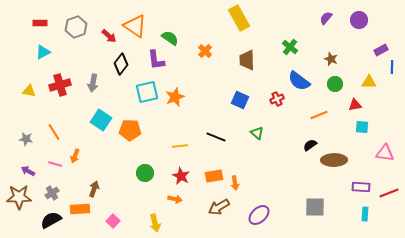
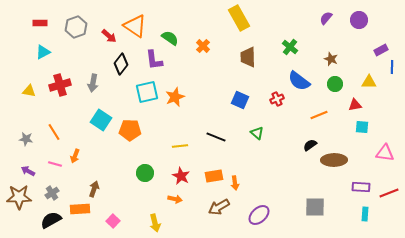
orange cross at (205, 51): moved 2 px left, 5 px up
purple L-shape at (156, 60): moved 2 px left
brown trapezoid at (247, 60): moved 1 px right, 3 px up
